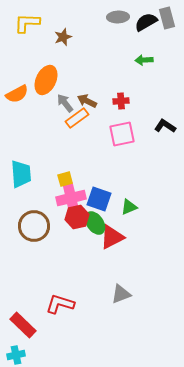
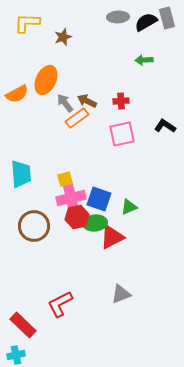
green ellipse: rotated 60 degrees counterclockwise
red L-shape: rotated 44 degrees counterclockwise
